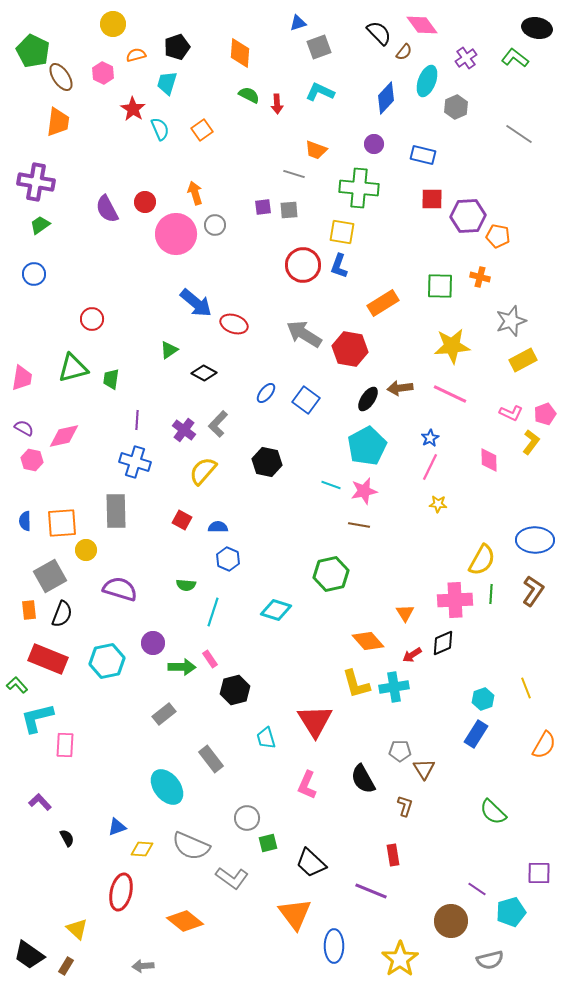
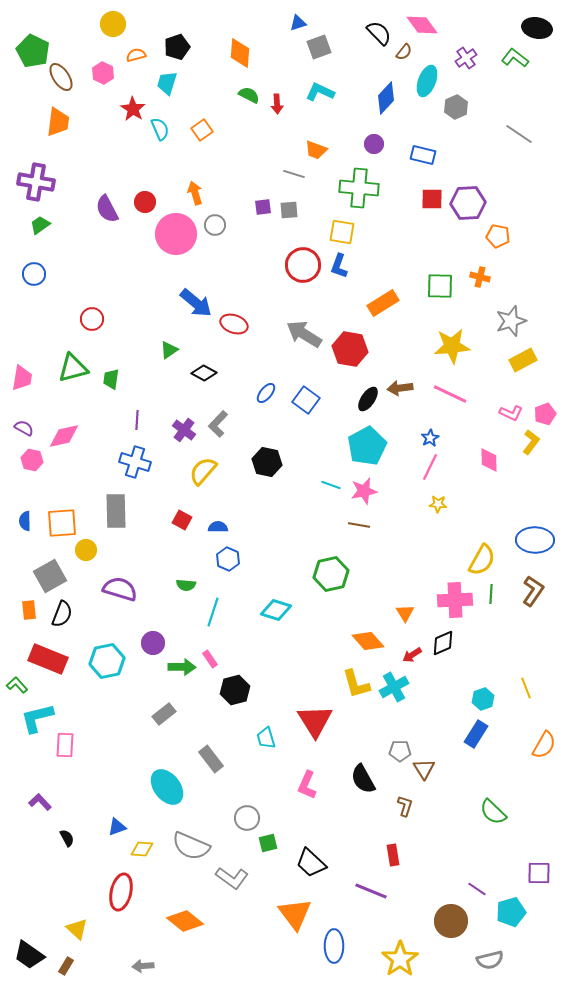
purple hexagon at (468, 216): moved 13 px up
cyan cross at (394, 687): rotated 20 degrees counterclockwise
